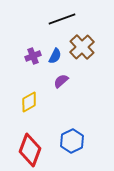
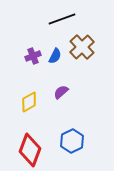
purple semicircle: moved 11 px down
